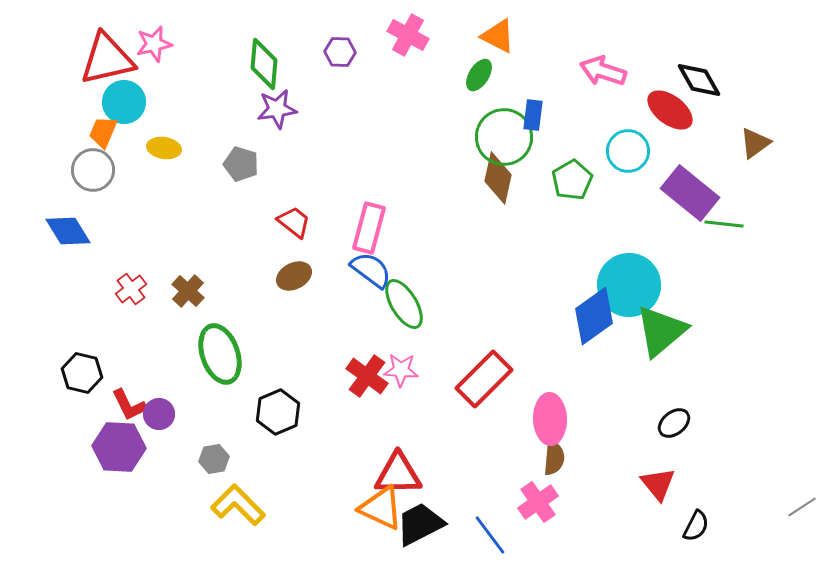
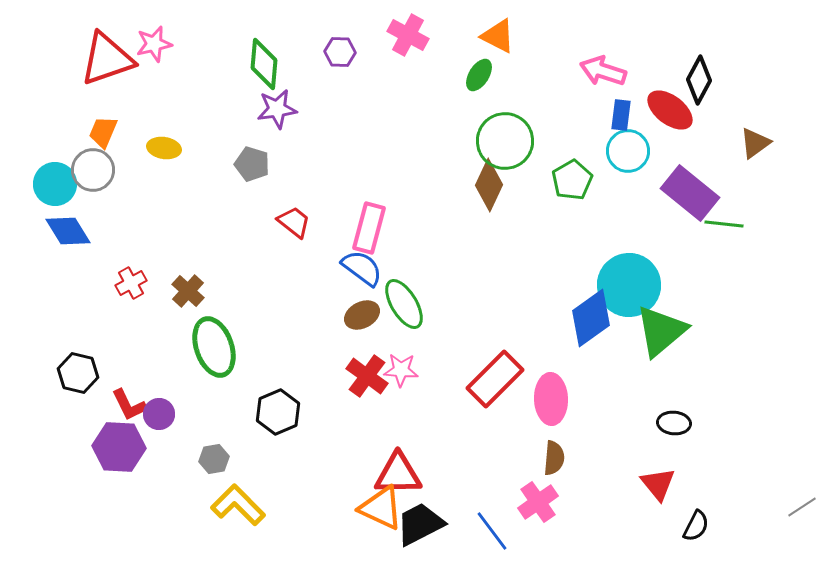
red triangle at (107, 59): rotated 6 degrees counterclockwise
black diamond at (699, 80): rotated 57 degrees clockwise
cyan circle at (124, 102): moved 69 px left, 82 px down
blue rectangle at (533, 115): moved 88 px right
green circle at (504, 137): moved 1 px right, 4 px down
gray pentagon at (241, 164): moved 11 px right
brown diamond at (498, 178): moved 9 px left, 7 px down; rotated 12 degrees clockwise
blue semicircle at (371, 270): moved 9 px left, 2 px up
brown ellipse at (294, 276): moved 68 px right, 39 px down
red cross at (131, 289): moved 6 px up; rotated 8 degrees clockwise
blue diamond at (594, 316): moved 3 px left, 2 px down
green ellipse at (220, 354): moved 6 px left, 7 px up
black hexagon at (82, 373): moved 4 px left
red rectangle at (484, 379): moved 11 px right
pink ellipse at (550, 419): moved 1 px right, 20 px up
black ellipse at (674, 423): rotated 44 degrees clockwise
blue line at (490, 535): moved 2 px right, 4 px up
